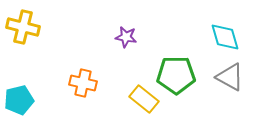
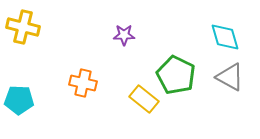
purple star: moved 2 px left, 2 px up; rotated 10 degrees counterclockwise
green pentagon: rotated 27 degrees clockwise
cyan pentagon: rotated 16 degrees clockwise
